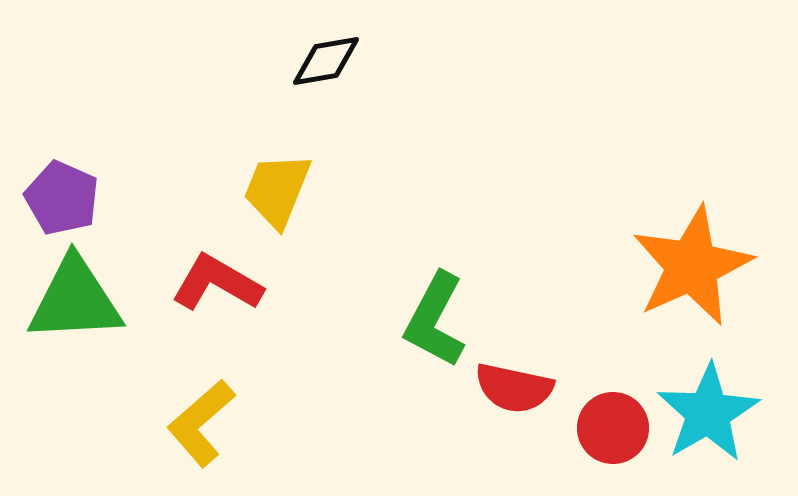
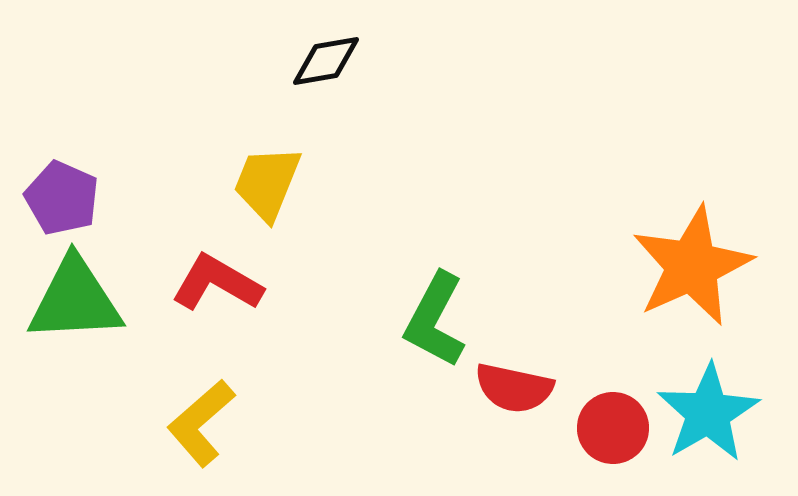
yellow trapezoid: moved 10 px left, 7 px up
